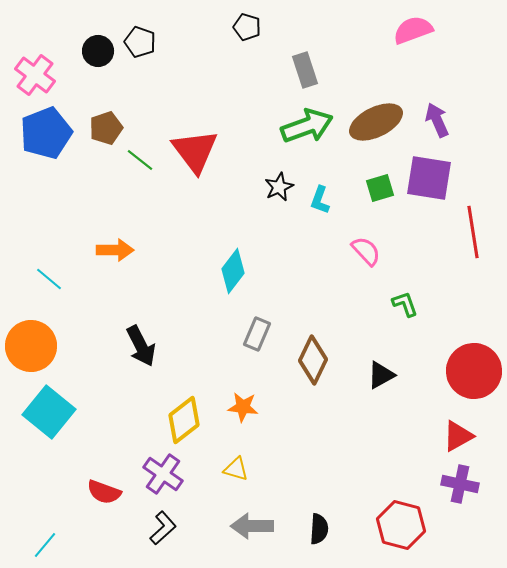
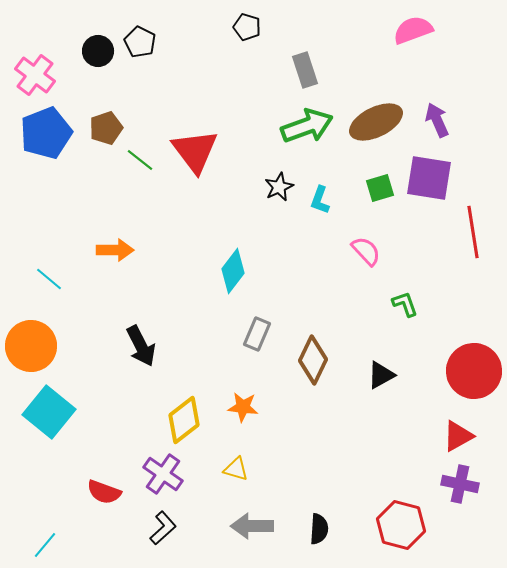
black pentagon at (140, 42): rotated 8 degrees clockwise
